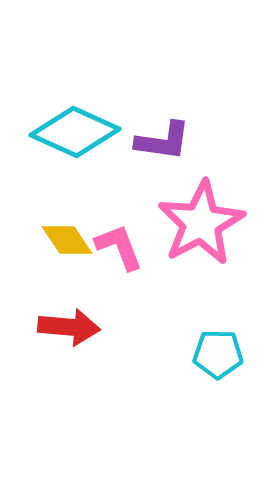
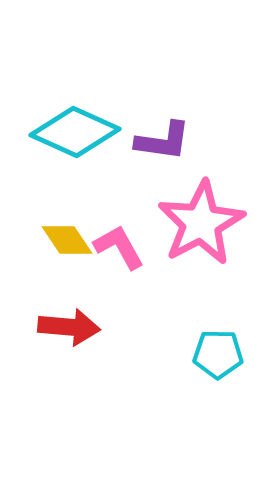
pink L-shape: rotated 8 degrees counterclockwise
